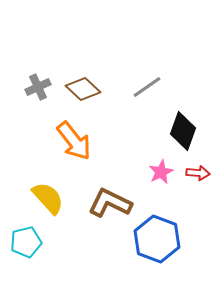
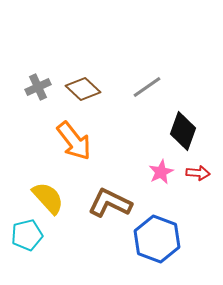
cyan pentagon: moved 1 px right, 7 px up
